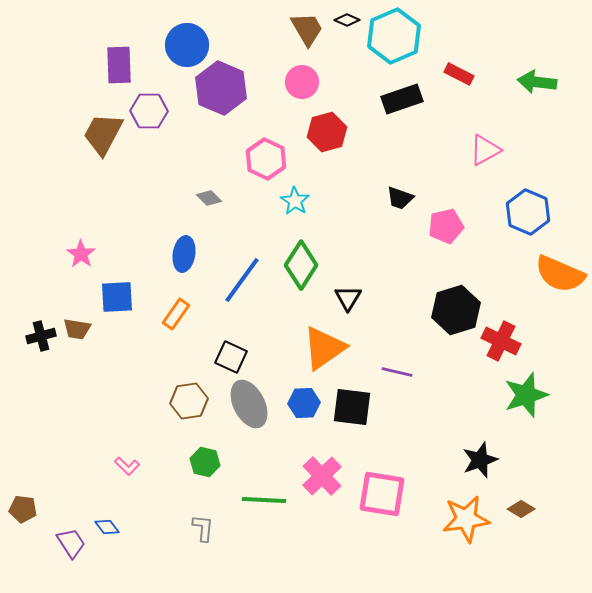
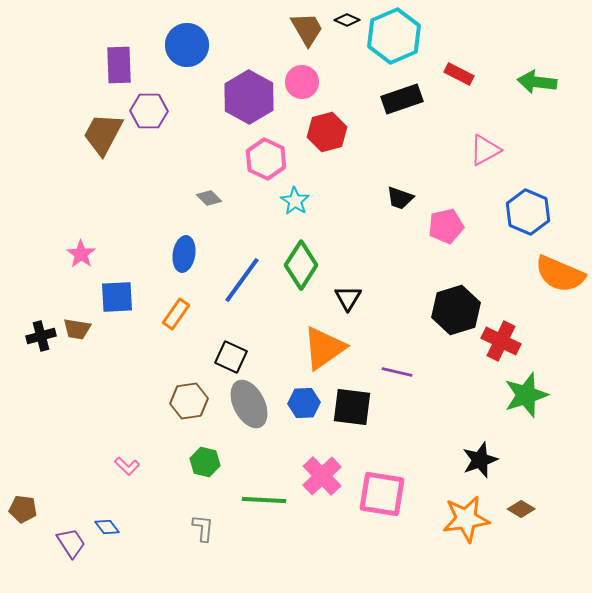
purple hexagon at (221, 88): moved 28 px right, 9 px down; rotated 6 degrees clockwise
